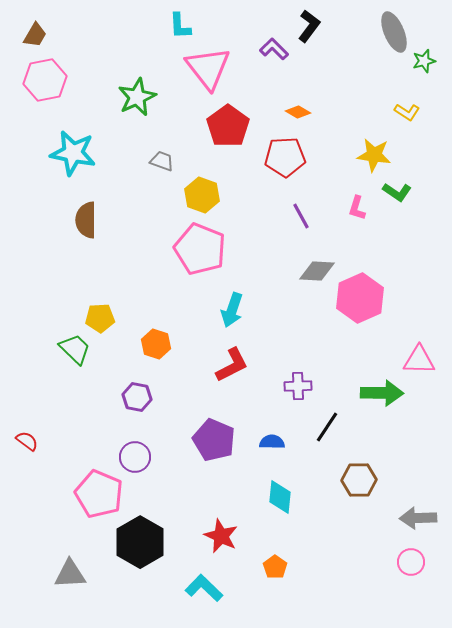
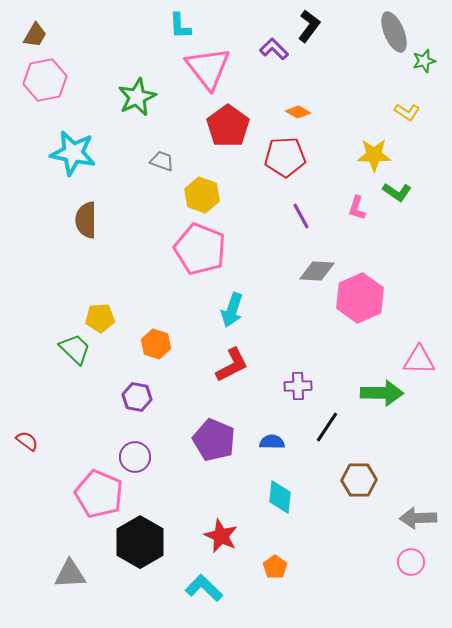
yellow star at (374, 155): rotated 8 degrees counterclockwise
